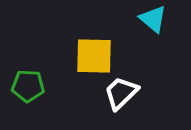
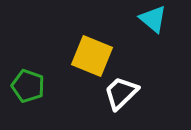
yellow square: moved 2 px left; rotated 21 degrees clockwise
green pentagon: rotated 16 degrees clockwise
